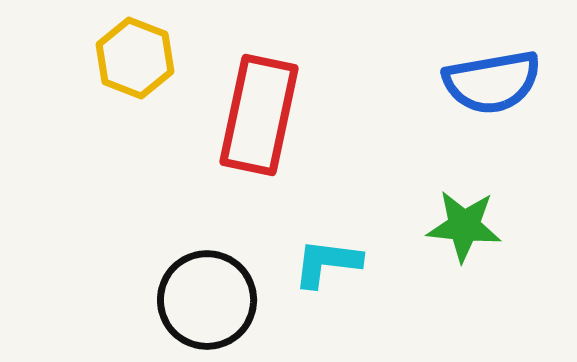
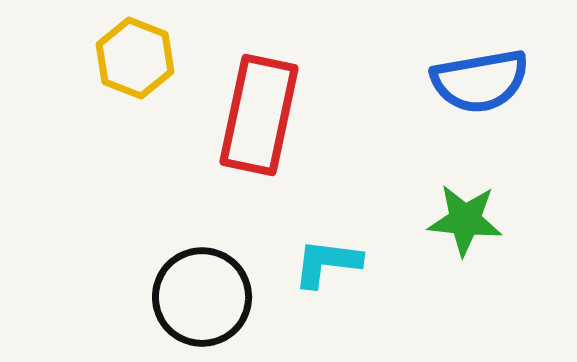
blue semicircle: moved 12 px left, 1 px up
green star: moved 1 px right, 6 px up
black circle: moved 5 px left, 3 px up
